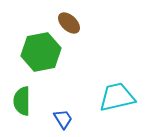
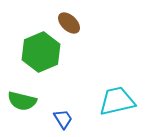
green hexagon: rotated 12 degrees counterclockwise
cyan trapezoid: moved 4 px down
green semicircle: rotated 76 degrees counterclockwise
